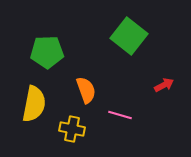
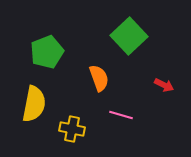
green square: rotated 9 degrees clockwise
green pentagon: rotated 20 degrees counterclockwise
red arrow: rotated 54 degrees clockwise
orange semicircle: moved 13 px right, 12 px up
pink line: moved 1 px right
